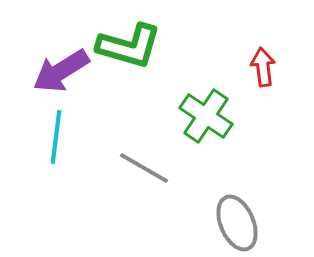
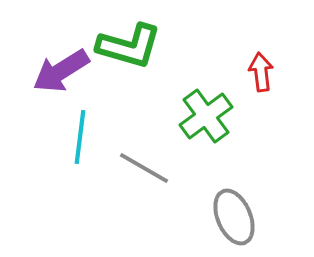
red arrow: moved 2 px left, 5 px down
green cross: rotated 20 degrees clockwise
cyan line: moved 24 px right
gray ellipse: moved 3 px left, 6 px up
